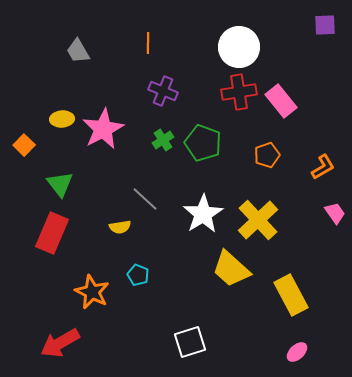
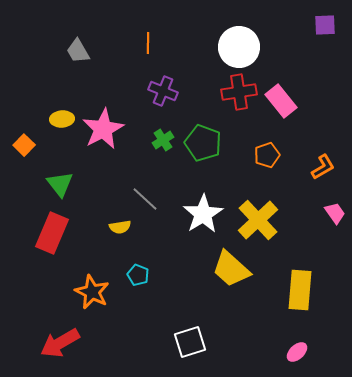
yellow rectangle: moved 9 px right, 5 px up; rotated 33 degrees clockwise
